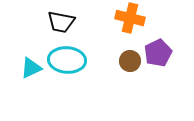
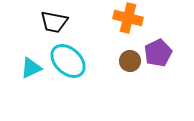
orange cross: moved 2 px left
black trapezoid: moved 7 px left
cyan ellipse: moved 1 px right, 1 px down; rotated 39 degrees clockwise
